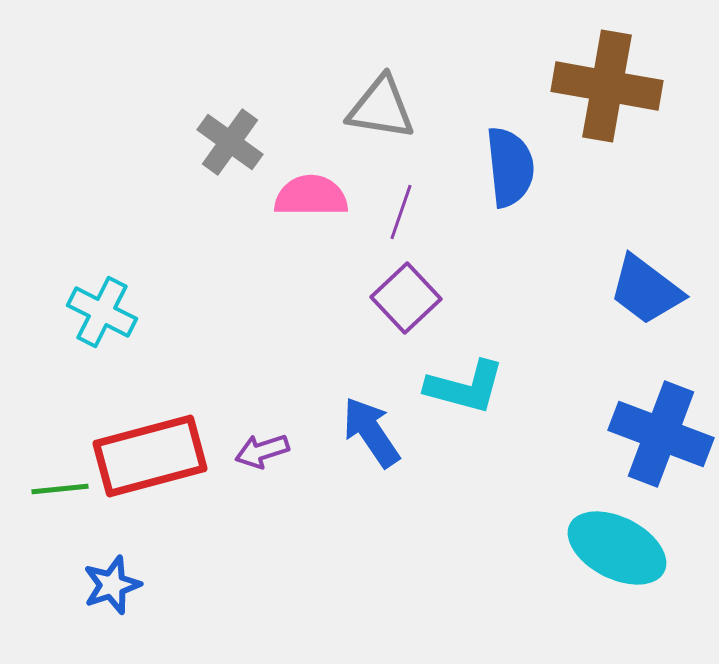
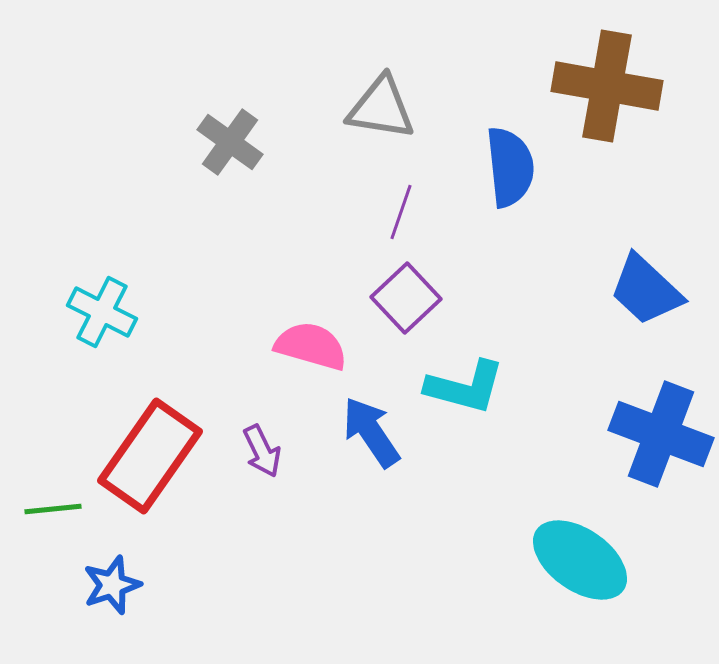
pink semicircle: moved 150 px down; rotated 16 degrees clockwise
blue trapezoid: rotated 6 degrees clockwise
purple arrow: rotated 98 degrees counterclockwise
red rectangle: rotated 40 degrees counterclockwise
green line: moved 7 px left, 20 px down
cyan ellipse: moved 37 px left, 12 px down; rotated 8 degrees clockwise
